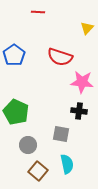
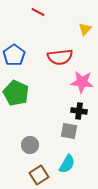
red line: rotated 24 degrees clockwise
yellow triangle: moved 2 px left, 1 px down
red semicircle: rotated 25 degrees counterclockwise
green pentagon: moved 19 px up
gray square: moved 8 px right, 3 px up
gray circle: moved 2 px right
cyan semicircle: rotated 42 degrees clockwise
brown square: moved 1 px right, 4 px down; rotated 18 degrees clockwise
